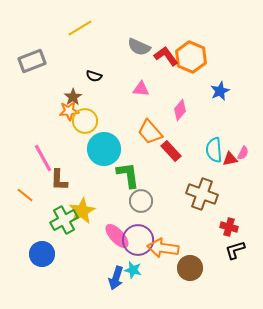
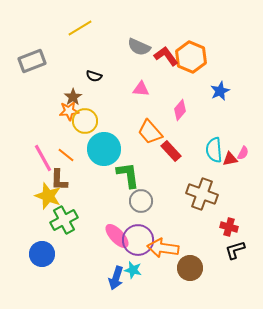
orange line: moved 41 px right, 40 px up
yellow star: moved 34 px left, 15 px up; rotated 24 degrees counterclockwise
